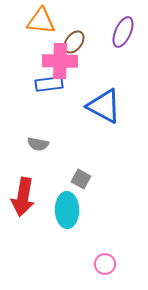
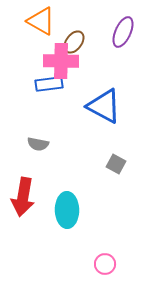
orange triangle: rotated 24 degrees clockwise
pink cross: moved 1 px right
gray square: moved 35 px right, 15 px up
